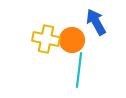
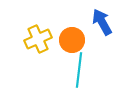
blue arrow: moved 6 px right
yellow cross: moved 8 px left; rotated 36 degrees counterclockwise
